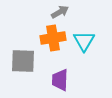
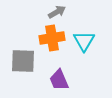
gray arrow: moved 3 px left
orange cross: moved 1 px left
purple trapezoid: moved 1 px left; rotated 25 degrees counterclockwise
